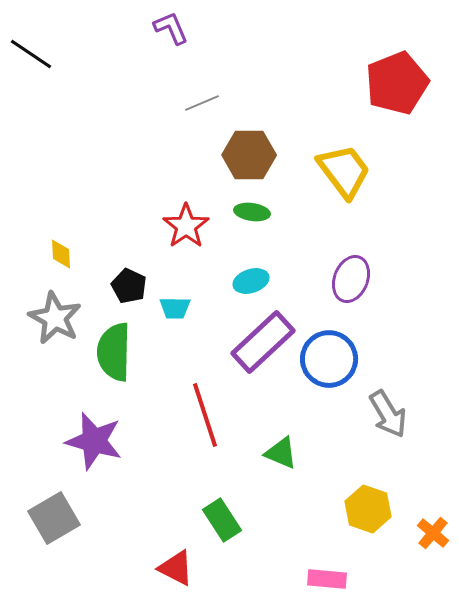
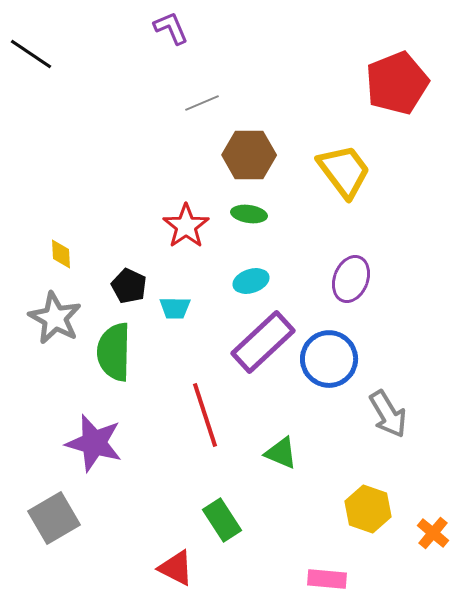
green ellipse: moved 3 px left, 2 px down
purple star: moved 2 px down
